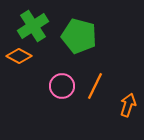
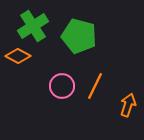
orange diamond: moved 1 px left
